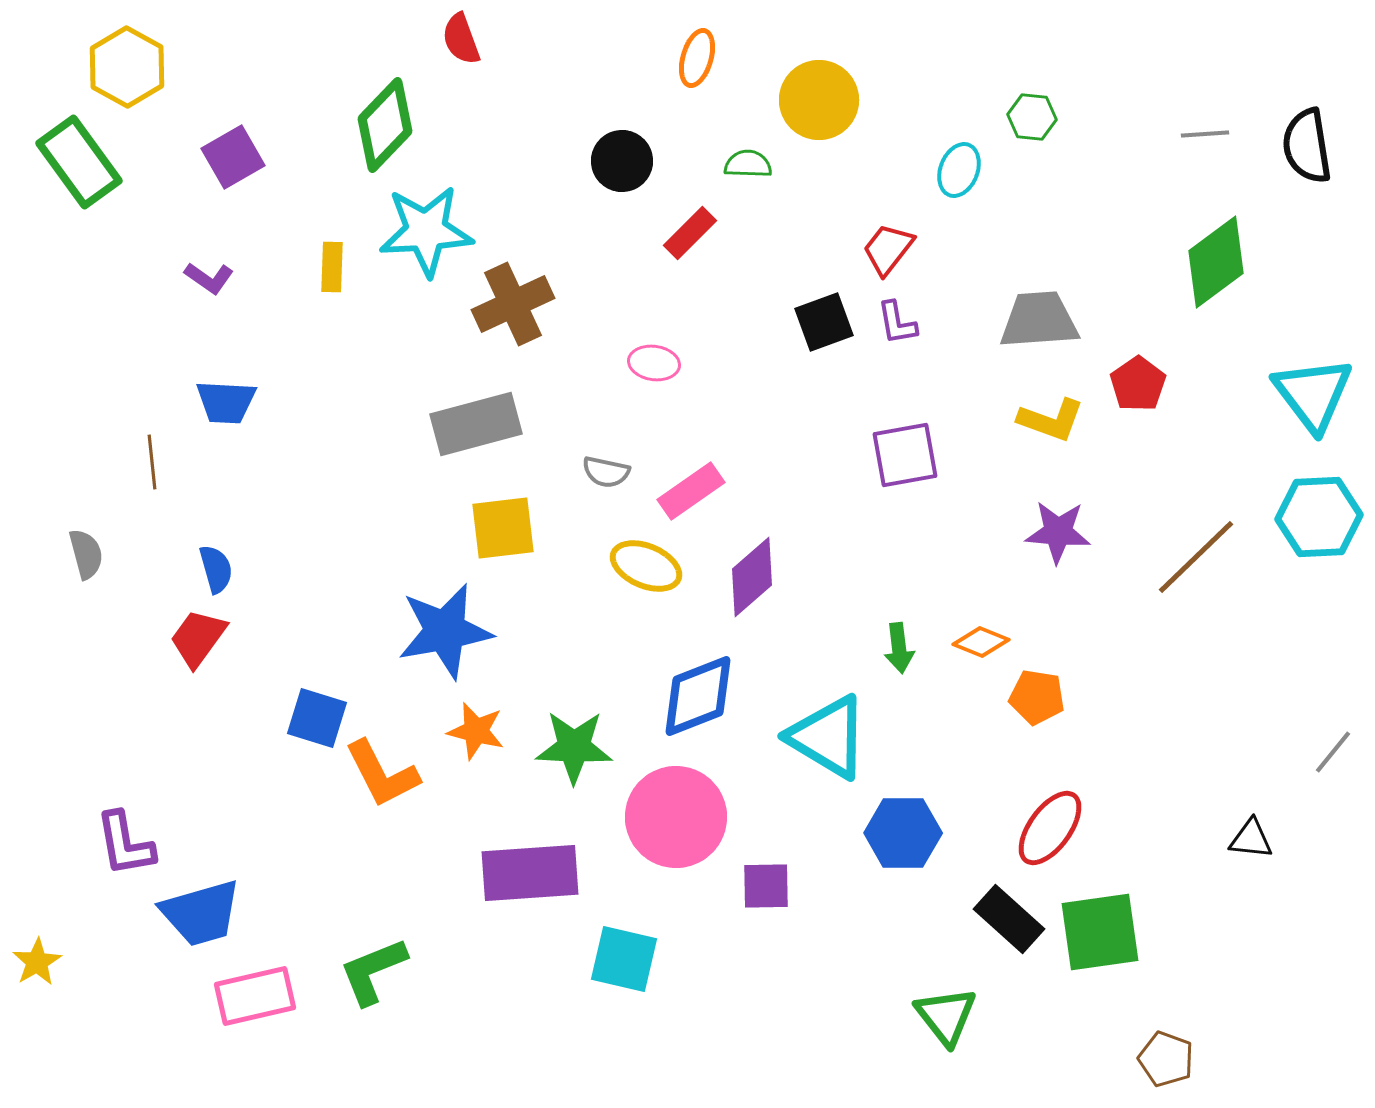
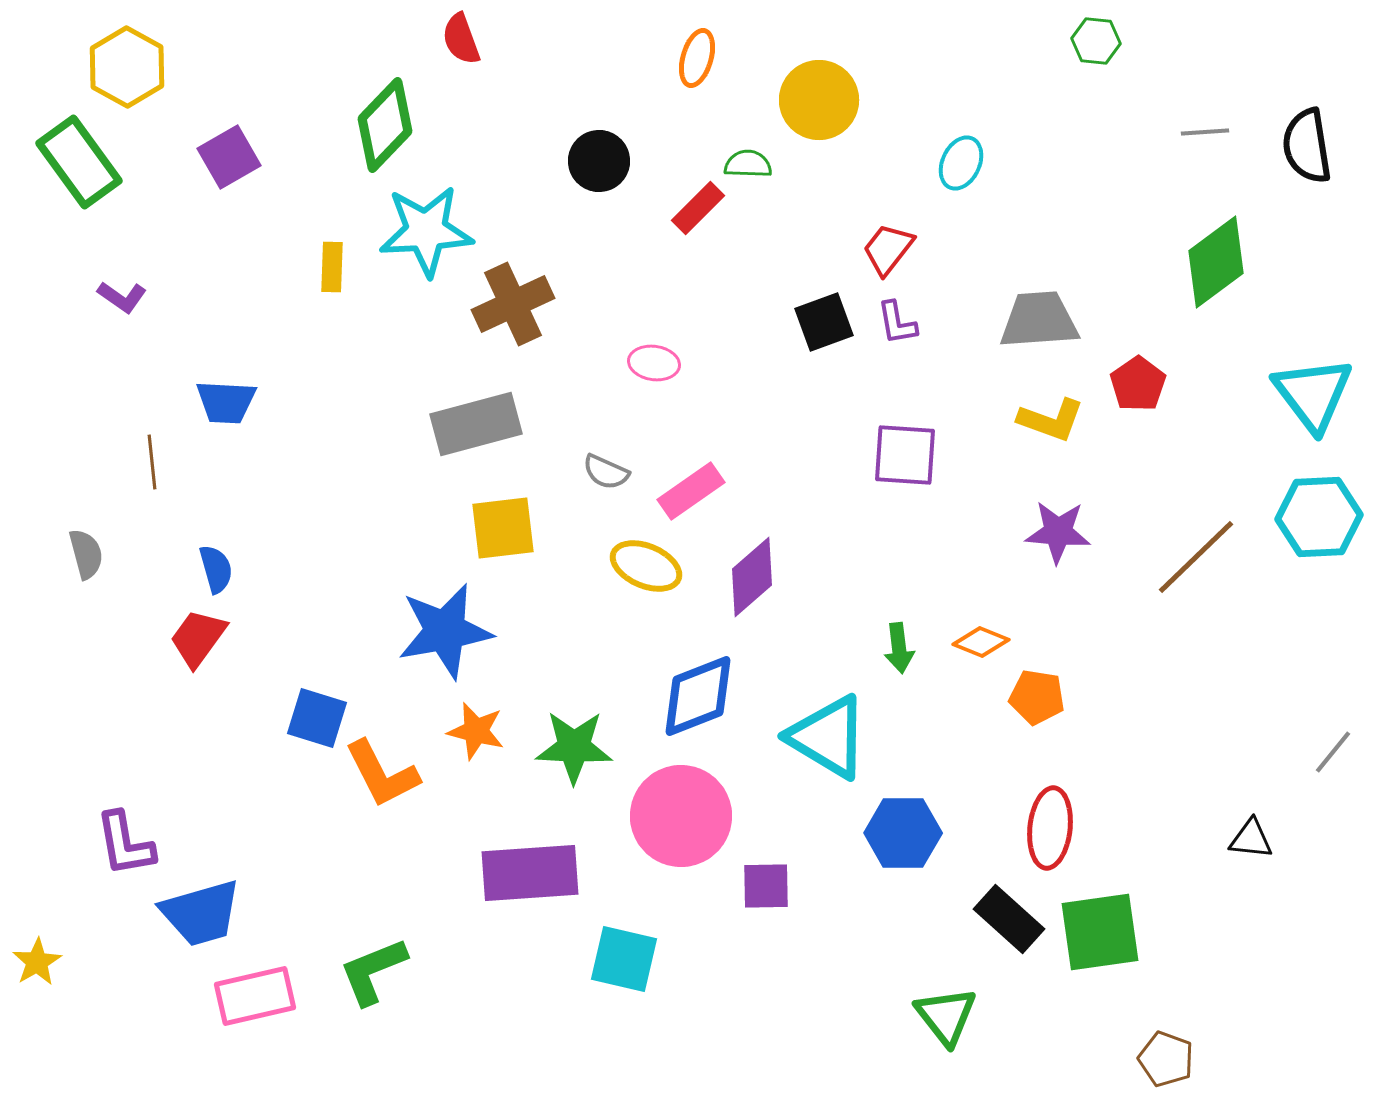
green hexagon at (1032, 117): moved 64 px right, 76 px up
gray line at (1205, 134): moved 2 px up
purple square at (233, 157): moved 4 px left
black circle at (622, 161): moved 23 px left
cyan ellipse at (959, 170): moved 2 px right, 7 px up; rotated 4 degrees clockwise
red rectangle at (690, 233): moved 8 px right, 25 px up
purple L-shape at (209, 278): moved 87 px left, 19 px down
purple square at (905, 455): rotated 14 degrees clockwise
gray semicircle at (606, 472): rotated 12 degrees clockwise
pink circle at (676, 817): moved 5 px right, 1 px up
red ellipse at (1050, 828): rotated 30 degrees counterclockwise
